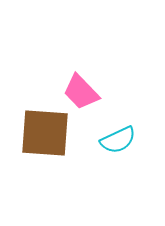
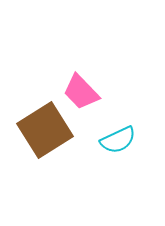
brown square: moved 3 px up; rotated 36 degrees counterclockwise
